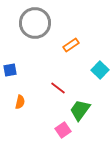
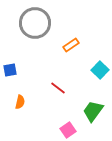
green trapezoid: moved 13 px right, 1 px down
pink square: moved 5 px right
